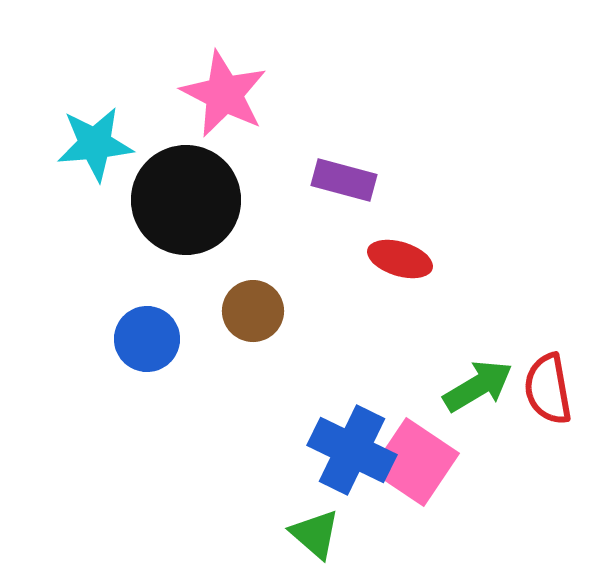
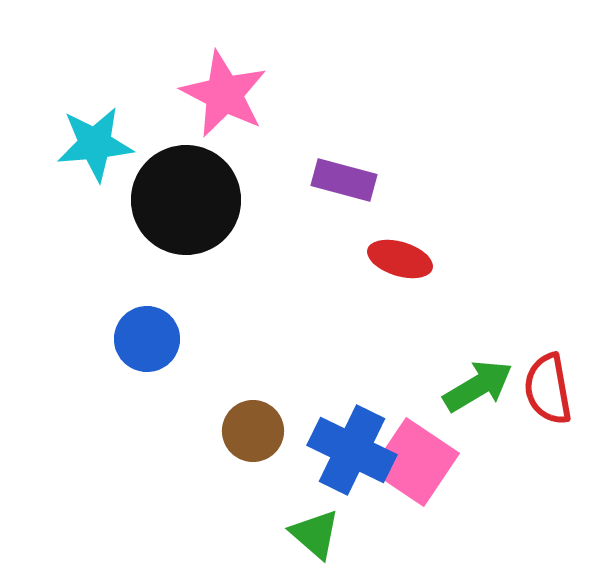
brown circle: moved 120 px down
